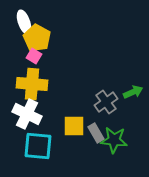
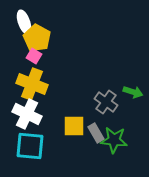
yellow cross: rotated 16 degrees clockwise
green arrow: rotated 42 degrees clockwise
gray cross: rotated 20 degrees counterclockwise
cyan square: moved 8 px left
